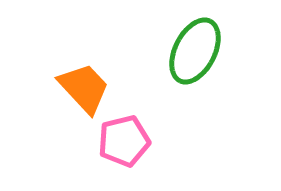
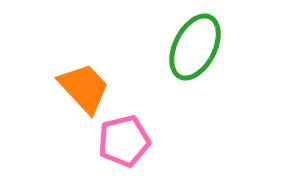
green ellipse: moved 4 px up
